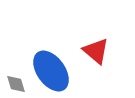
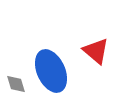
blue ellipse: rotated 12 degrees clockwise
